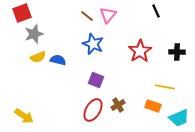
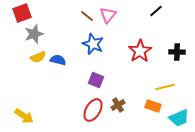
black line: rotated 72 degrees clockwise
yellow line: rotated 24 degrees counterclockwise
